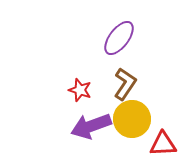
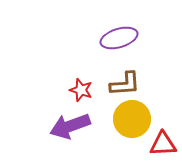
purple ellipse: rotated 36 degrees clockwise
brown L-shape: rotated 52 degrees clockwise
red star: moved 1 px right
purple arrow: moved 21 px left
